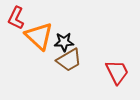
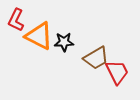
red L-shape: moved 2 px down
orange triangle: rotated 16 degrees counterclockwise
brown trapezoid: moved 27 px right, 2 px up
